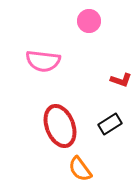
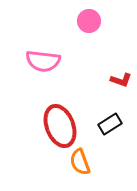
orange semicircle: moved 7 px up; rotated 16 degrees clockwise
